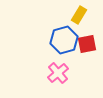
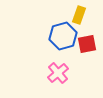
yellow rectangle: rotated 12 degrees counterclockwise
blue hexagon: moved 1 px left, 4 px up
